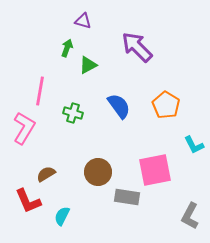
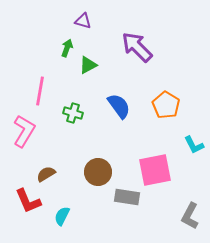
pink L-shape: moved 3 px down
